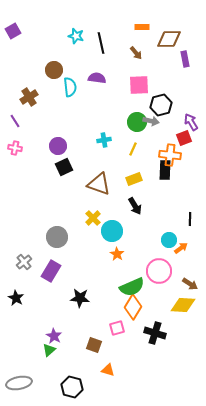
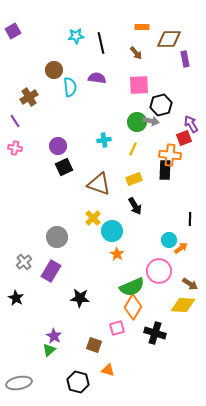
cyan star at (76, 36): rotated 21 degrees counterclockwise
purple arrow at (191, 122): moved 2 px down
black hexagon at (72, 387): moved 6 px right, 5 px up
